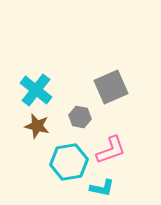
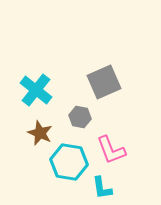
gray square: moved 7 px left, 5 px up
brown star: moved 3 px right, 7 px down; rotated 10 degrees clockwise
pink L-shape: rotated 88 degrees clockwise
cyan hexagon: rotated 18 degrees clockwise
cyan L-shape: rotated 70 degrees clockwise
